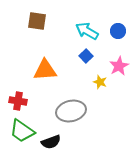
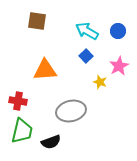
green trapezoid: rotated 112 degrees counterclockwise
